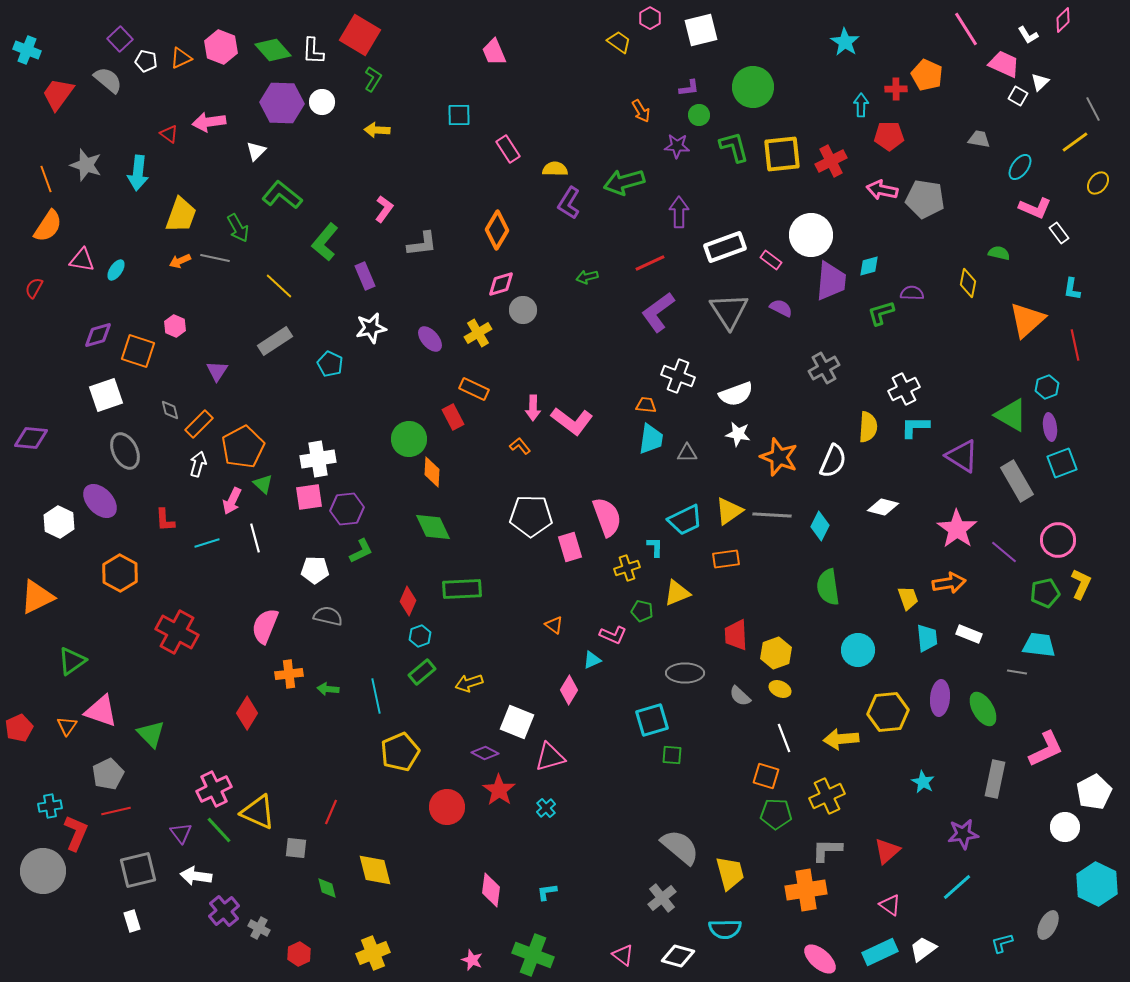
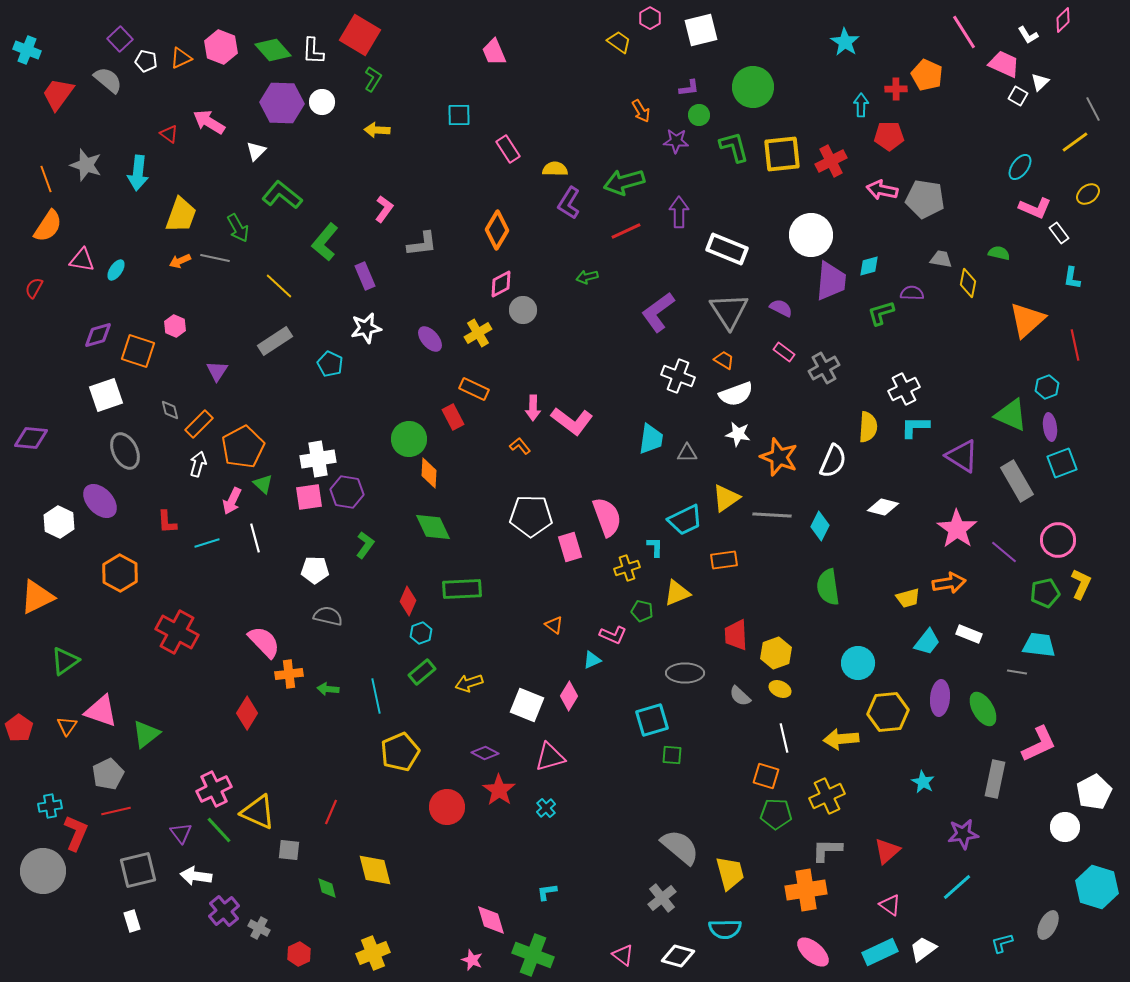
pink line at (966, 29): moved 2 px left, 3 px down
pink arrow at (209, 122): rotated 40 degrees clockwise
gray trapezoid at (979, 139): moved 38 px left, 120 px down
purple star at (677, 146): moved 1 px left, 5 px up
yellow ellipse at (1098, 183): moved 10 px left, 11 px down; rotated 15 degrees clockwise
white rectangle at (725, 247): moved 2 px right, 2 px down; rotated 42 degrees clockwise
pink rectangle at (771, 260): moved 13 px right, 92 px down
red line at (650, 263): moved 24 px left, 32 px up
pink diamond at (501, 284): rotated 12 degrees counterclockwise
cyan L-shape at (1072, 289): moved 11 px up
white star at (371, 328): moved 5 px left
orange trapezoid at (646, 405): moved 78 px right, 45 px up; rotated 25 degrees clockwise
green triangle at (1011, 415): rotated 6 degrees counterclockwise
orange diamond at (432, 472): moved 3 px left, 1 px down
purple hexagon at (347, 509): moved 17 px up; rotated 16 degrees clockwise
yellow triangle at (729, 511): moved 3 px left, 13 px up
red L-shape at (165, 520): moved 2 px right, 2 px down
green L-shape at (361, 551): moved 4 px right, 6 px up; rotated 28 degrees counterclockwise
orange rectangle at (726, 559): moved 2 px left, 1 px down
yellow trapezoid at (908, 598): rotated 95 degrees clockwise
pink semicircle at (265, 626): moved 1 px left, 16 px down; rotated 114 degrees clockwise
cyan hexagon at (420, 636): moved 1 px right, 3 px up
cyan trapezoid at (927, 638): moved 4 px down; rotated 44 degrees clockwise
cyan circle at (858, 650): moved 13 px down
green triangle at (72, 661): moved 7 px left
pink diamond at (569, 690): moved 6 px down
white square at (517, 722): moved 10 px right, 17 px up
red pentagon at (19, 728): rotated 12 degrees counterclockwise
green triangle at (151, 734): moved 5 px left; rotated 36 degrees clockwise
white line at (784, 738): rotated 8 degrees clockwise
pink L-shape at (1046, 749): moved 7 px left, 5 px up
gray square at (296, 848): moved 7 px left, 2 px down
cyan hexagon at (1097, 884): moved 3 px down; rotated 9 degrees counterclockwise
pink diamond at (491, 890): moved 30 px down; rotated 24 degrees counterclockwise
pink ellipse at (820, 959): moved 7 px left, 7 px up
